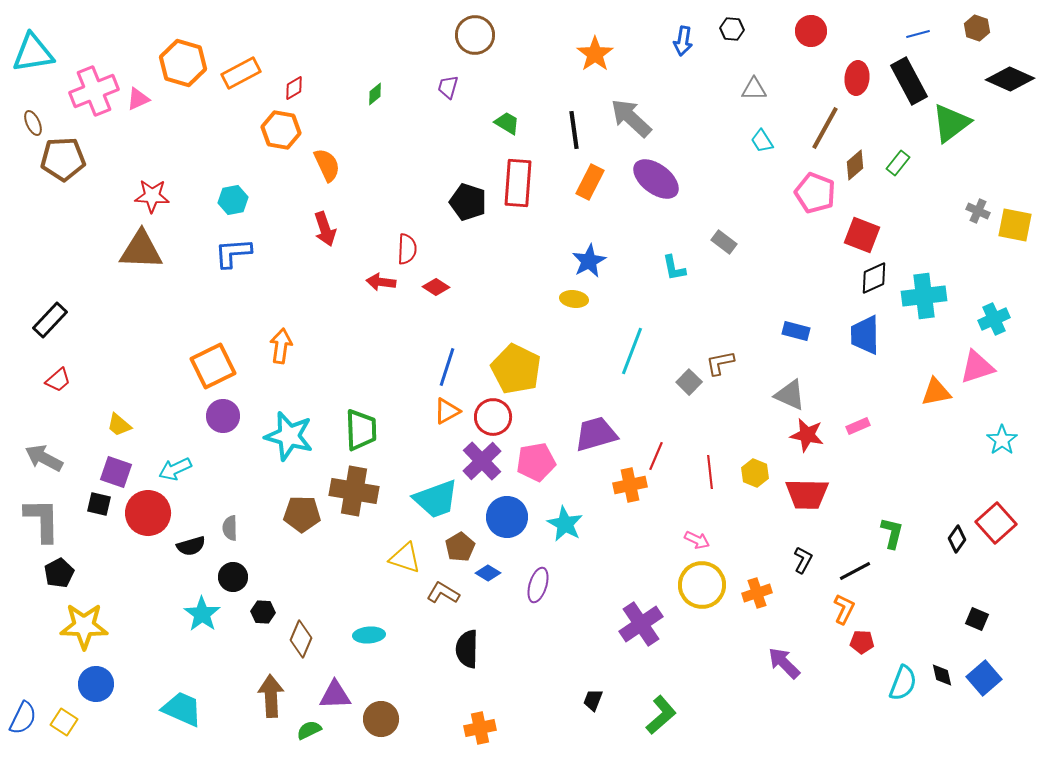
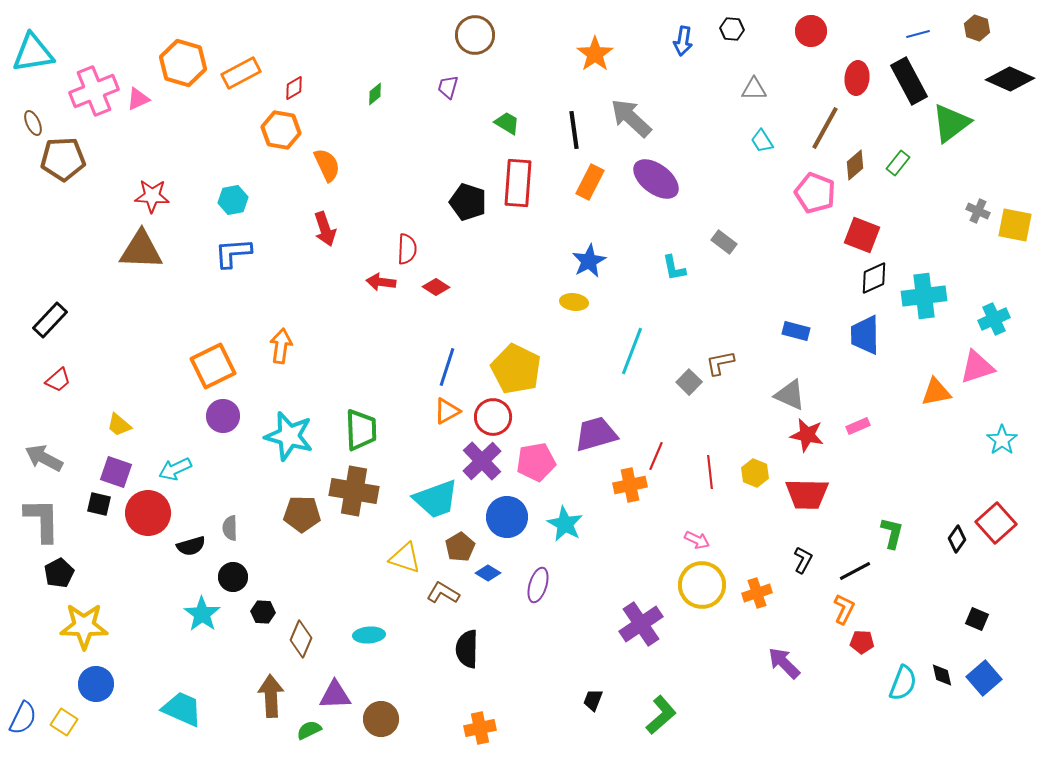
yellow ellipse at (574, 299): moved 3 px down
